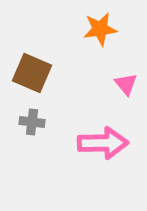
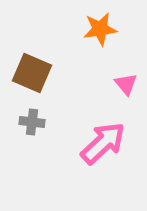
pink arrow: rotated 42 degrees counterclockwise
